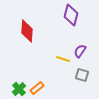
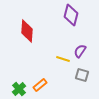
orange rectangle: moved 3 px right, 3 px up
